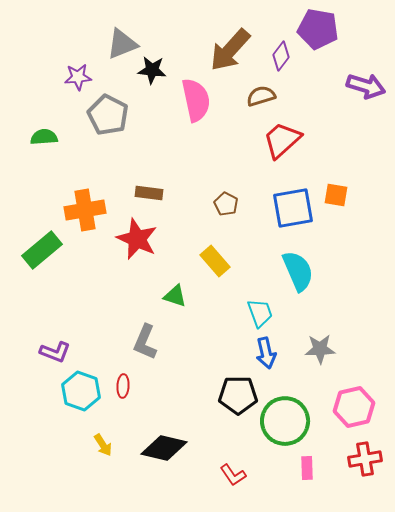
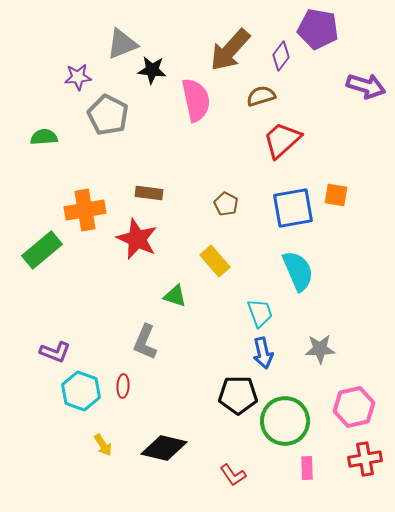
blue arrow: moved 3 px left
